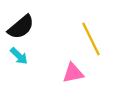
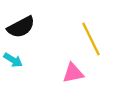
black semicircle: rotated 12 degrees clockwise
cyan arrow: moved 6 px left, 4 px down; rotated 12 degrees counterclockwise
